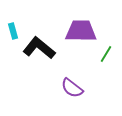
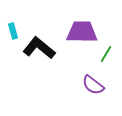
purple trapezoid: moved 1 px right, 1 px down
purple semicircle: moved 21 px right, 3 px up
